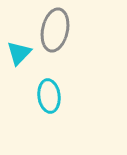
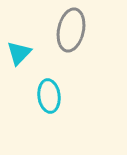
gray ellipse: moved 16 px right
